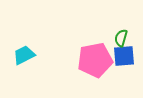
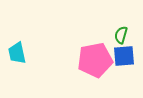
green semicircle: moved 3 px up
cyan trapezoid: moved 7 px left, 2 px up; rotated 75 degrees counterclockwise
